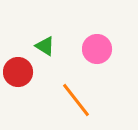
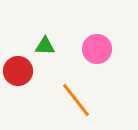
green triangle: rotated 30 degrees counterclockwise
red circle: moved 1 px up
